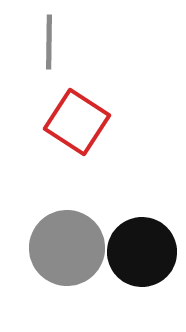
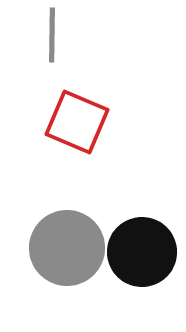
gray line: moved 3 px right, 7 px up
red square: rotated 10 degrees counterclockwise
